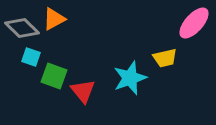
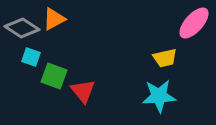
gray diamond: rotated 12 degrees counterclockwise
cyan star: moved 29 px right, 18 px down; rotated 16 degrees clockwise
